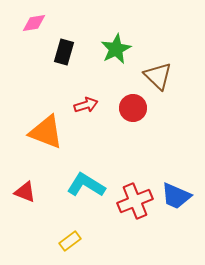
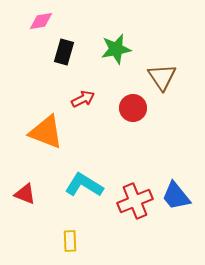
pink diamond: moved 7 px right, 2 px up
green star: rotated 16 degrees clockwise
brown triangle: moved 4 px right, 1 px down; rotated 12 degrees clockwise
red arrow: moved 3 px left, 6 px up; rotated 10 degrees counterclockwise
cyan L-shape: moved 2 px left
red triangle: moved 2 px down
blue trapezoid: rotated 28 degrees clockwise
yellow rectangle: rotated 55 degrees counterclockwise
